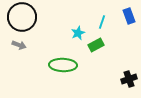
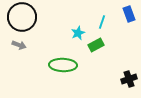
blue rectangle: moved 2 px up
